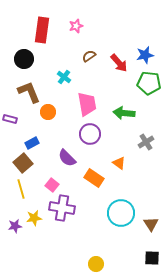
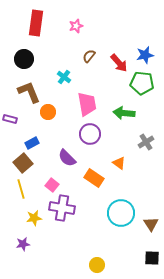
red rectangle: moved 6 px left, 7 px up
brown semicircle: rotated 16 degrees counterclockwise
green pentagon: moved 7 px left
purple star: moved 8 px right, 18 px down
yellow circle: moved 1 px right, 1 px down
